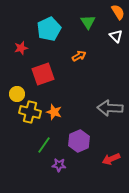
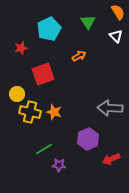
purple hexagon: moved 9 px right, 2 px up
green line: moved 4 px down; rotated 24 degrees clockwise
